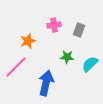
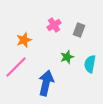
pink cross: rotated 24 degrees counterclockwise
orange star: moved 4 px left, 1 px up
green star: rotated 24 degrees counterclockwise
cyan semicircle: rotated 36 degrees counterclockwise
